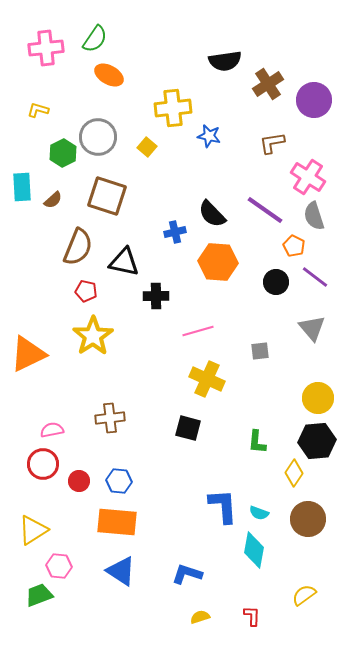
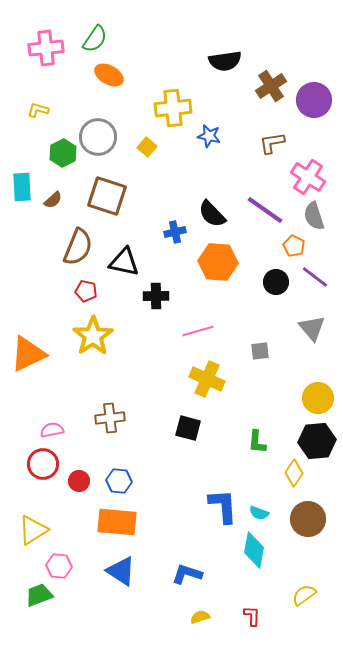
brown cross at (268, 84): moved 3 px right, 2 px down
